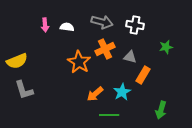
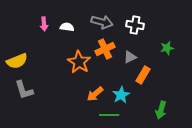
pink arrow: moved 1 px left, 1 px up
green star: moved 1 px right, 1 px down
gray triangle: rotated 40 degrees counterclockwise
cyan star: moved 1 px left, 3 px down
